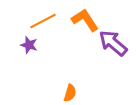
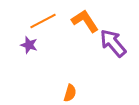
orange L-shape: moved 1 px down
purple arrow: rotated 8 degrees clockwise
